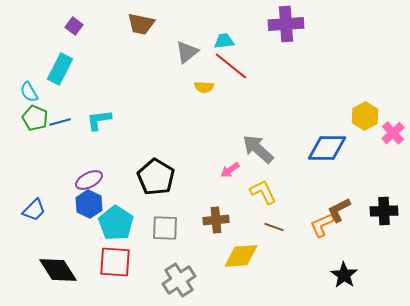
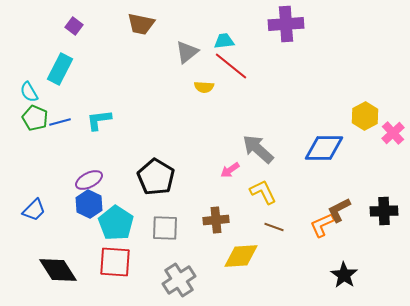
blue diamond: moved 3 px left
